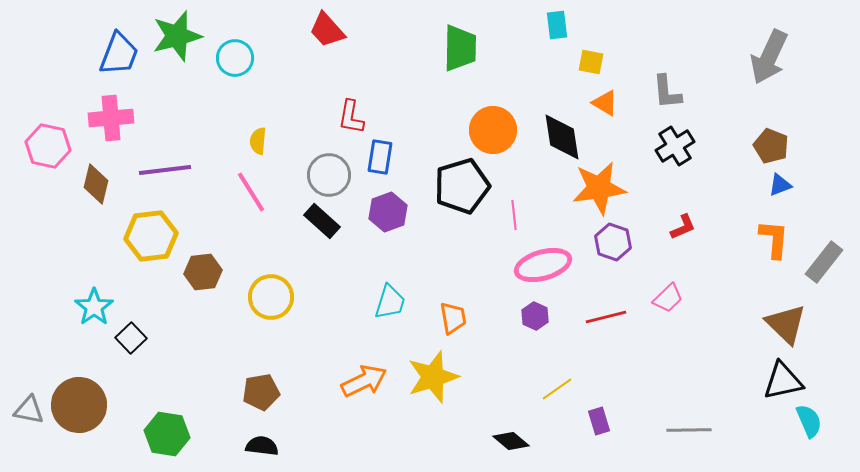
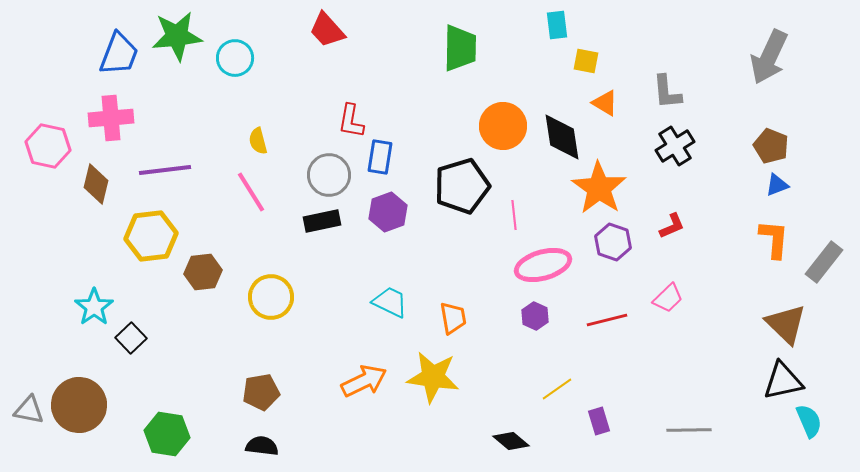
green star at (177, 36): rotated 9 degrees clockwise
yellow square at (591, 62): moved 5 px left, 1 px up
red L-shape at (351, 117): moved 4 px down
orange circle at (493, 130): moved 10 px right, 4 px up
yellow semicircle at (258, 141): rotated 20 degrees counterclockwise
blue triangle at (780, 185): moved 3 px left
orange star at (599, 188): rotated 30 degrees counterclockwise
black rectangle at (322, 221): rotated 54 degrees counterclockwise
red L-shape at (683, 227): moved 11 px left, 1 px up
cyan trapezoid at (390, 302): rotated 81 degrees counterclockwise
red line at (606, 317): moved 1 px right, 3 px down
yellow star at (433, 377): rotated 26 degrees clockwise
